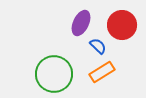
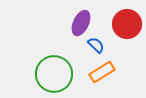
red circle: moved 5 px right, 1 px up
blue semicircle: moved 2 px left, 1 px up
